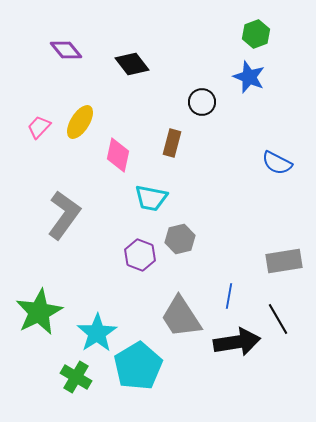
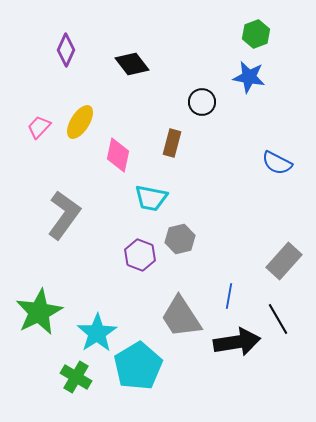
purple diamond: rotated 64 degrees clockwise
blue star: rotated 12 degrees counterclockwise
gray rectangle: rotated 39 degrees counterclockwise
